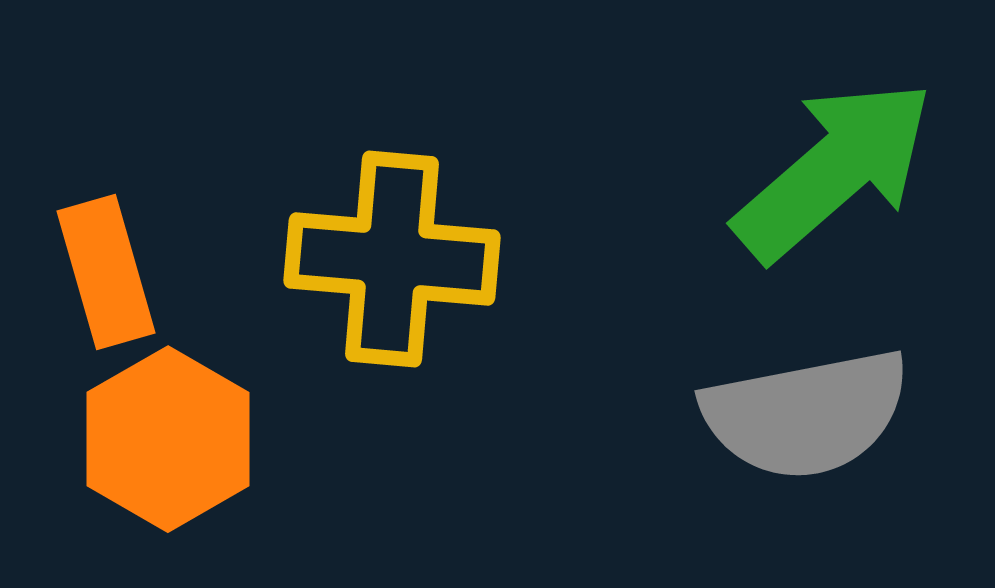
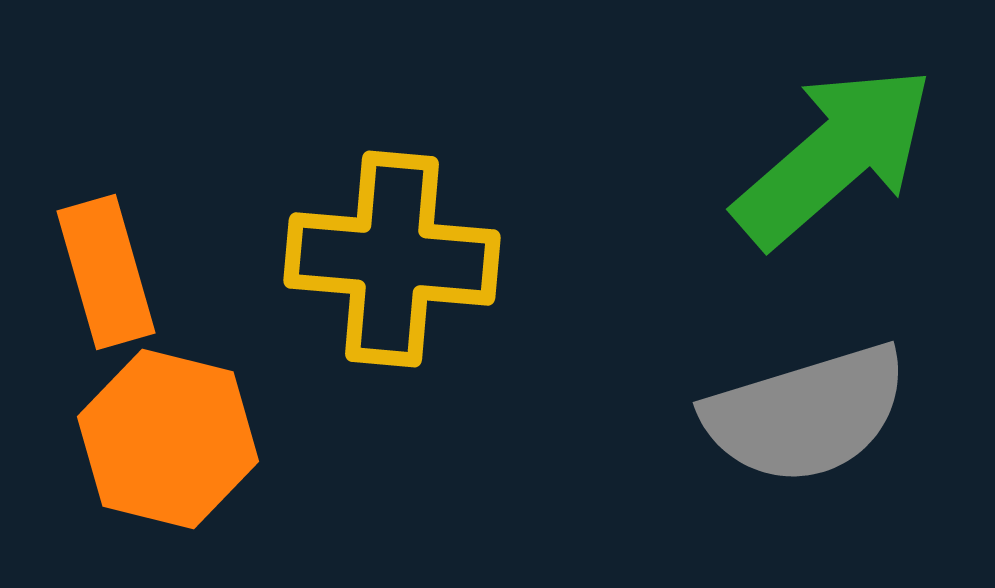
green arrow: moved 14 px up
gray semicircle: rotated 6 degrees counterclockwise
orange hexagon: rotated 16 degrees counterclockwise
